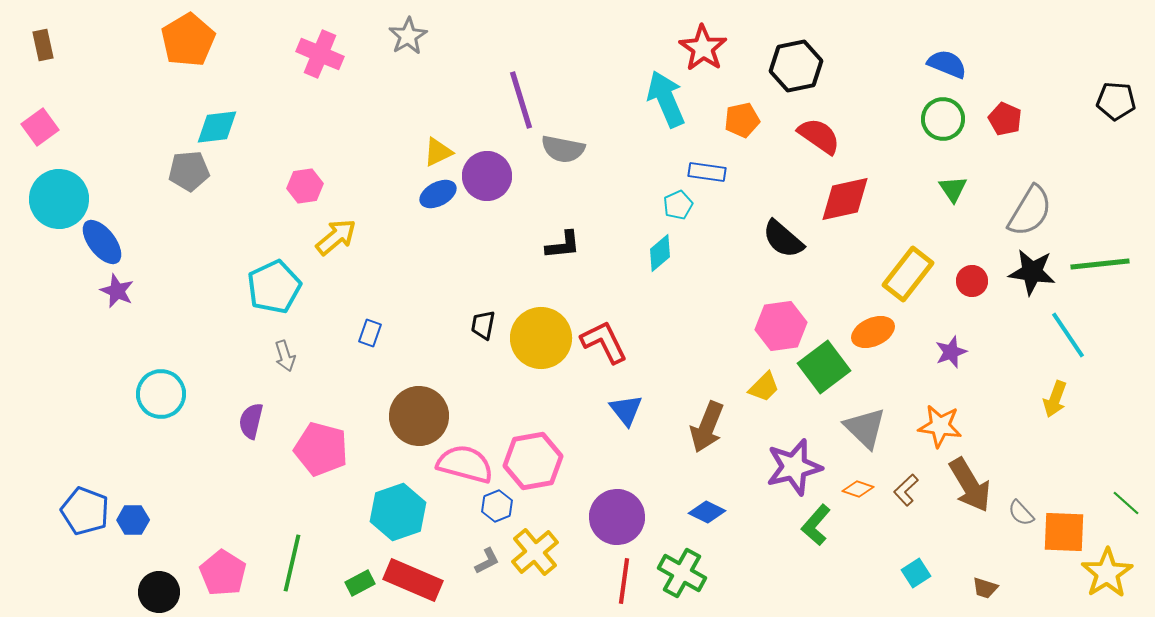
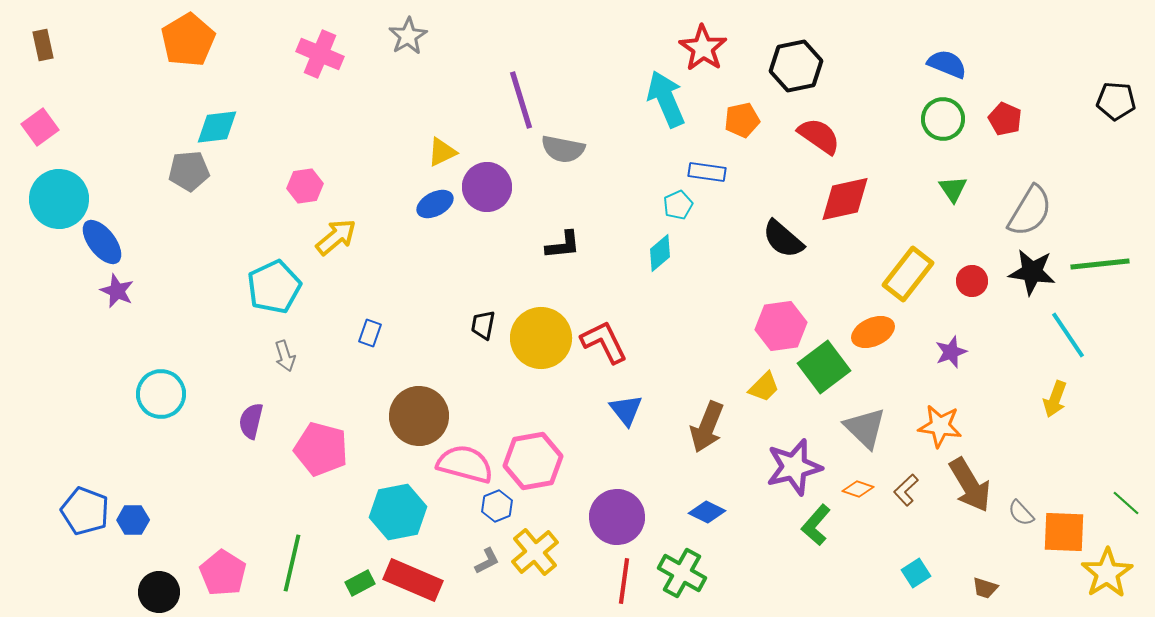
yellow triangle at (438, 152): moved 4 px right
purple circle at (487, 176): moved 11 px down
blue ellipse at (438, 194): moved 3 px left, 10 px down
cyan hexagon at (398, 512): rotated 8 degrees clockwise
